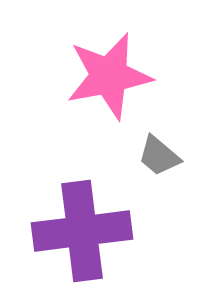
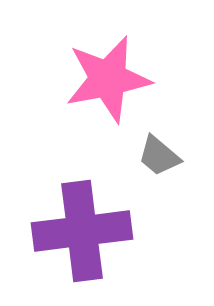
pink star: moved 1 px left, 3 px down
